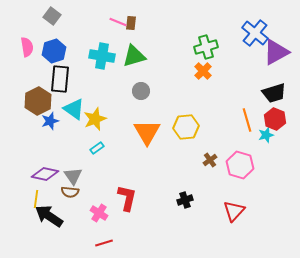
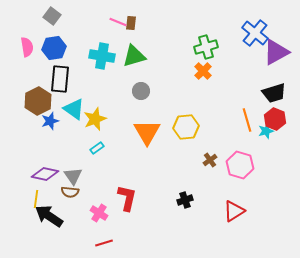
blue hexagon: moved 3 px up; rotated 10 degrees clockwise
cyan star: moved 4 px up
red triangle: rotated 15 degrees clockwise
